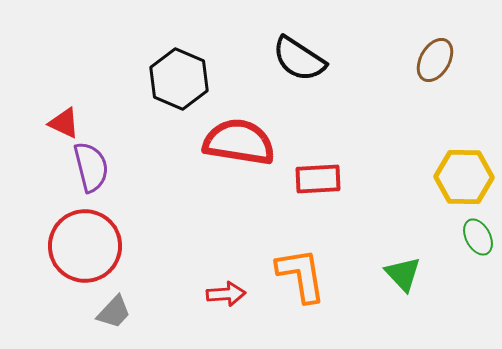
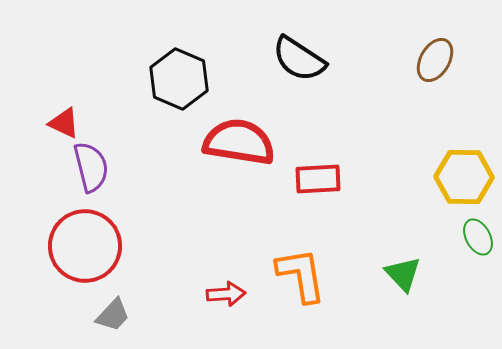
gray trapezoid: moved 1 px left, 3 px down
